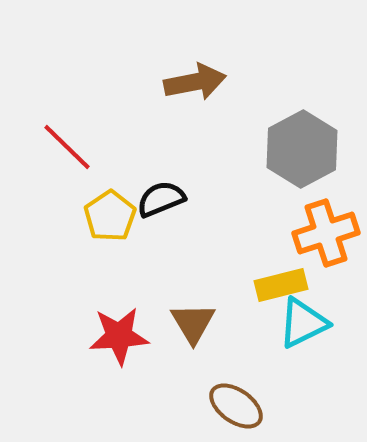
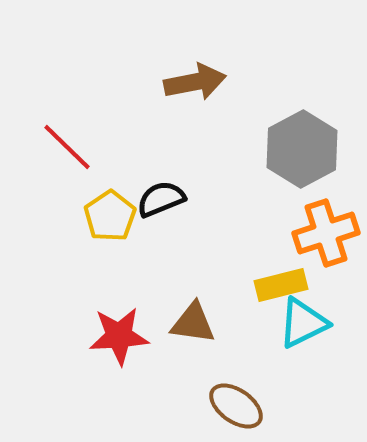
brown triangle: rotated 51 degrees counterclockwise
